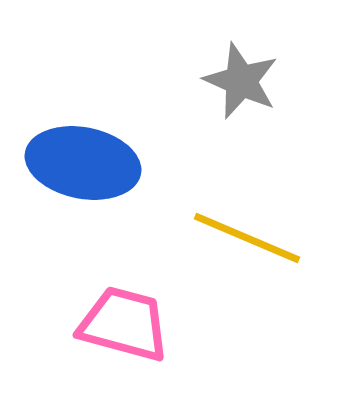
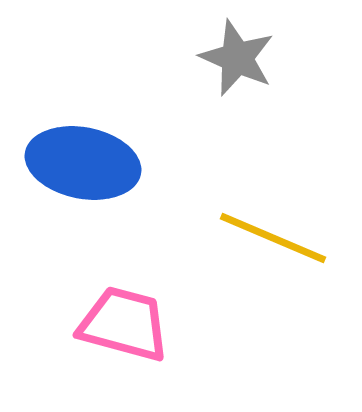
gray star: moved 4 px left, 23 px up
yellow line: moved 26 px right
